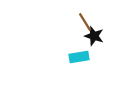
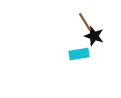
cyan rectangle: moved 3 px up
